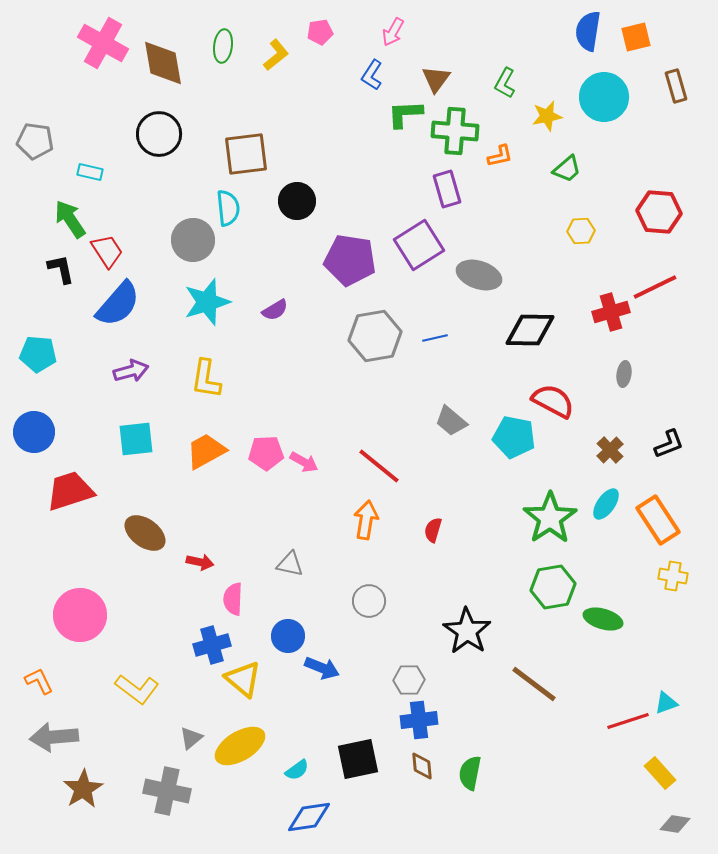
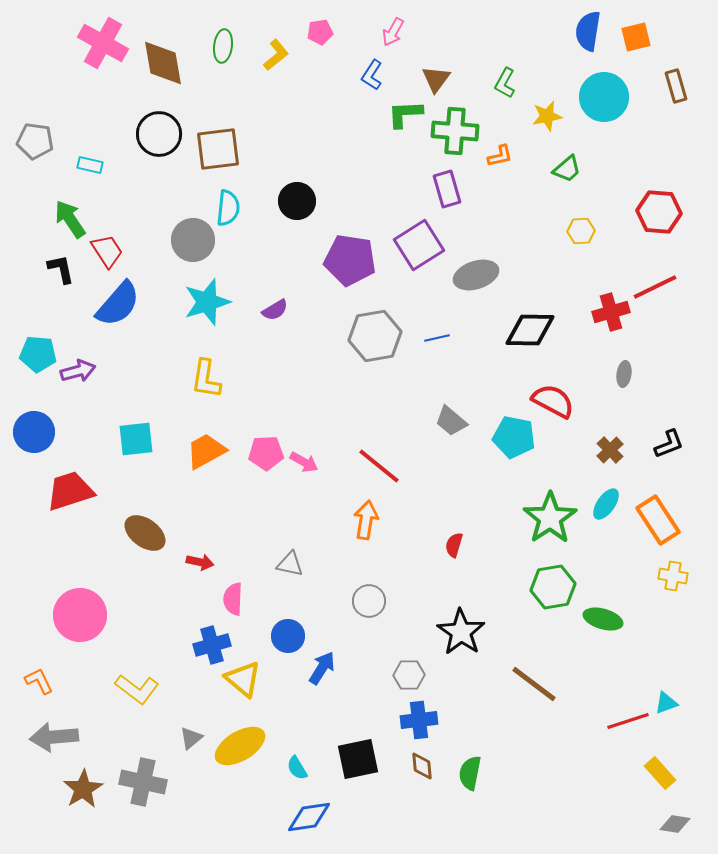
brown square at (246, 154): moved 28 px left, 5 px up
cyan rectangle at (90, 172): moved 7 px up
cyan semicircle at (228, 208): rotated 12 degrees clockwise
gray ellipse at (479, 275): moved 3 px left; rotated 36 degrees counterclockwise
blue line at (435, 338): moved 2 px right
purple arrow at (131, 371): moved 53 px left
red semicircle at (433, 530): moved 21 px right, 15 px down
black star at (467, 631): moved 6 px left, 1 px down
blue arrow at (322, 668): rotated 80 degrees counterclockwise
gray hexagon at (409, 680): moved 5 px up
cyan semicircle at (297, 770): moved 2 px up; rotated 95 degrees clockwise
gray cross at (167, 791): moved 24 px left, 9 px up
